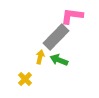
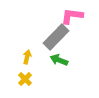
yellow arrow: moved 13 px left
